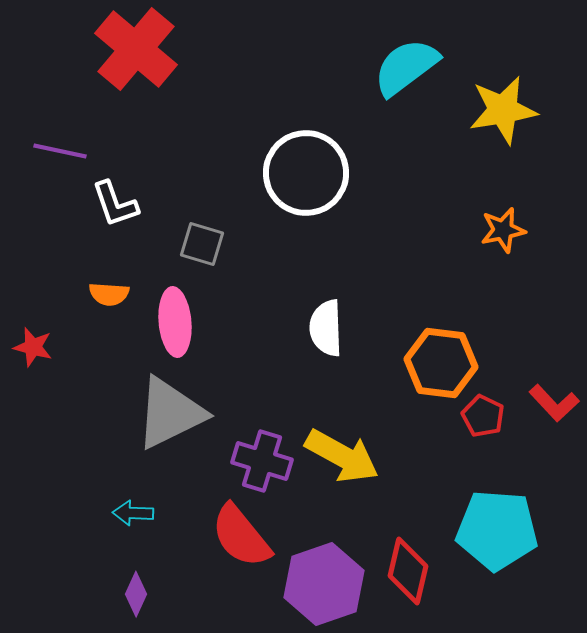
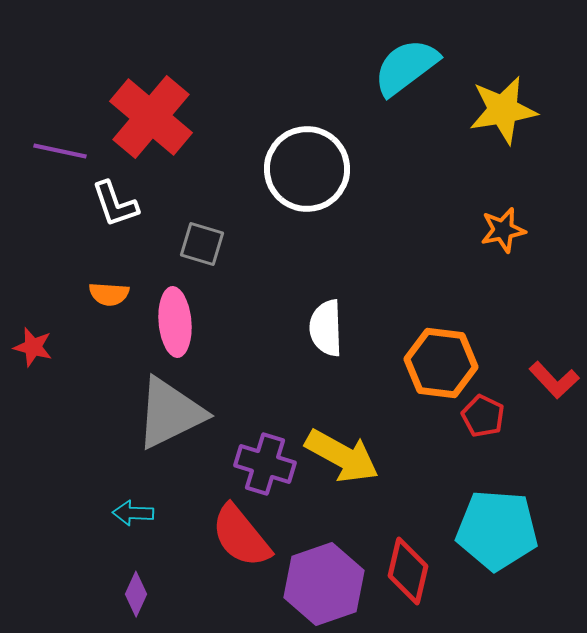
red cross: moved 15 px right, 68 px down
white circle: moved 1 px right, 4 px up
red L-shape: moved 23 px up
purple cross: moved 3 px right, 3 px down
